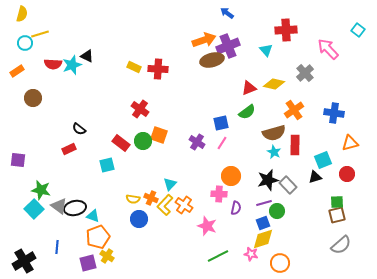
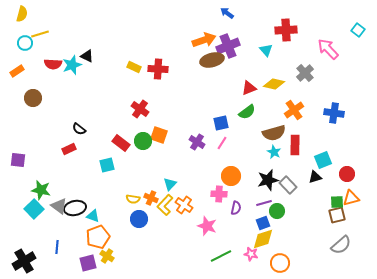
orange triangle at (350, 143): moved 1 px right, 55 px down
green line at (218, 256): moved 3 px right
